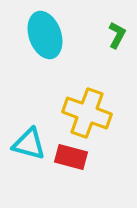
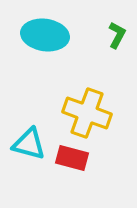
cyan ellipse: rotated 63 degrees counterclockwise
red rectangle: moved 1 px right, 1 px down
